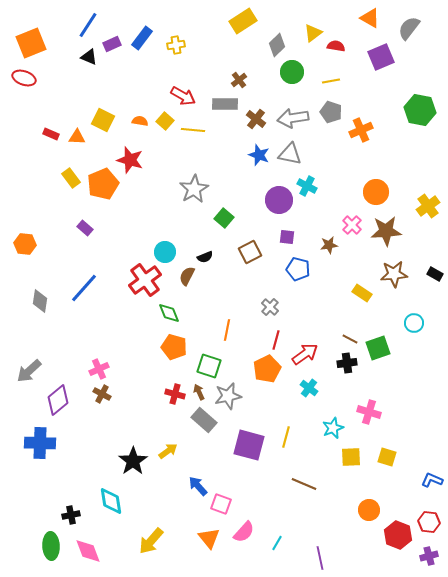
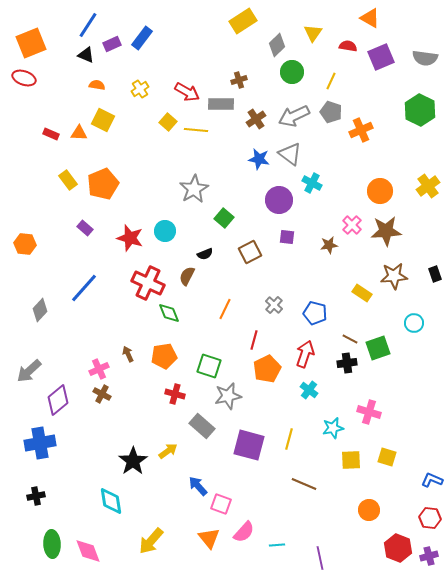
gray semicircle at (409, 28): moved 16 px right, 30 px down; rotated 120 degrees counterclockwise
yellow triangle at (313, 33): rotated 18 degrees counterclockwise
yellow cross at (176, 45): moved 36 px left, 44 px down; rotated 24 degrees counterclockwise
red semicircle at (336, 46): moved 12 px right
black triangle at (89, 57): moved 3 px left, 2 px up
brown cross at (239, 80): rotated 21 degrees clockwise
yellow line at (331, 81): rotated 54 degrees counterclockwise
red arrow at (183, 96): moved 4 px right, 4 px up
gray rectangle at (225, 104): moved 4 px left
green hexagon at (420, 110): rotated 16 degrees clockwise
gray arrow at (293, 118): moved 1 px right, 2 px up; rotated 16 degrees counterclockwise
brown cross at (256, 119): rotated 18 degrees clockwise
orange semicircle at (140, 121): moved 43 px left, 36 px up
yellow square at (165, 121): moved 3 px right, 1 px down
yellow line at (193, 130): moved 3 px right
orange triangle at (77, 137): moved 2 px right, 4 px up
gray triangle at (290, 154): rotated 25 degrees clockwise
blue star at (259, 155): moved 4 px down; rotated 10 degrees counterclockwise
red star at (130, 160): moved 78 px down
yellow rectangle at (71, 178): moved 3 px left, 2 px down
cyan cross at (307, 186): moved 5 px right, 3 px up
orange circle at (376, 192): moved 4 px right, 1 px up
yellow cross at (428, 206): moved 20 px up
cyan circle at (165, 252): moved 21 px up
black semicircle at (205, 257): moved 3 px up
blue pentagon at (298, 269): moved 17 px right, 44 px down
brown star at (394, 274): moved 2 px down
black rectangle at (435, 274): rotated 42 degrees clockwise
red cross at (145, 280): moved 3 px right, 3 px down; rotated 28 degrees counterclockwise
gray diamond at (40, 301): moved 9 px down; rotated 35 degrees clockwise
gray cross at (270, 307): moved 4 px right, 2 px up
orange line at (227, 330): moved 2 px left, 21 px up; rotated 15 degrees clockwise
red line at (276, 340): moved 22 px left
orange pentagon at (174, 347): moved 10 px left, 9 px down; rotated 25 degrees counterclockwise
red arrow at (305, 354): rotated 36 degrees counterclockwise
cyan cross at (309, 388): moved 2 px down
brown arrow at (199, 392): moved 71 px left, 38 px up
gray rectangle at (204, 420): moved 2 px left, 6 px down
cyan star at (333, 428): rotated 10 degrees clockwise
yellow line at (286, 437): moved 3 px right, 2 px down
blue cross at (40, 443): rotated 12 degrees counterclockwise
yellow square at (351, 457): moved 3 px down
black cross at (71, 515): moved 35 px left, 19 px up
red hexagon at (429, 522): moved 1 px right, 4 px up
red hexagon at (398, 535): moved 13 px down
cyan line at (277, 543): moved 2 px down; rotated 56 degrees clockwise
green ellipse at (51, 546): moved 1 px right, 2 px up
